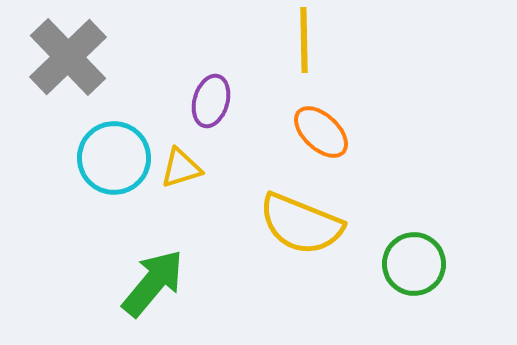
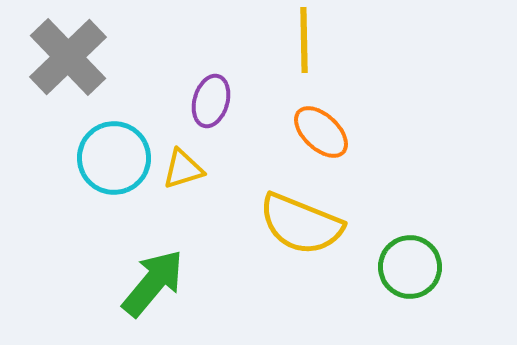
yellow triangle: moved 2 px right, 1 px down
green circle: moved 4 px left, 3 px down
